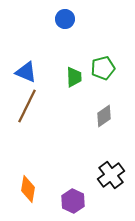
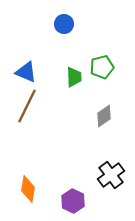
blue circle: moved 1 px left, 5 px down
green pentagon: moved 1 px left, 1 px up
